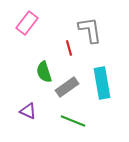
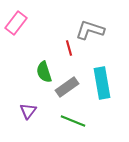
pink rectangle: moved 11 px left
gray L-shape: rotated 64 degrees counterclockwise
purple triangle: rotated 42 degrees clockwise
